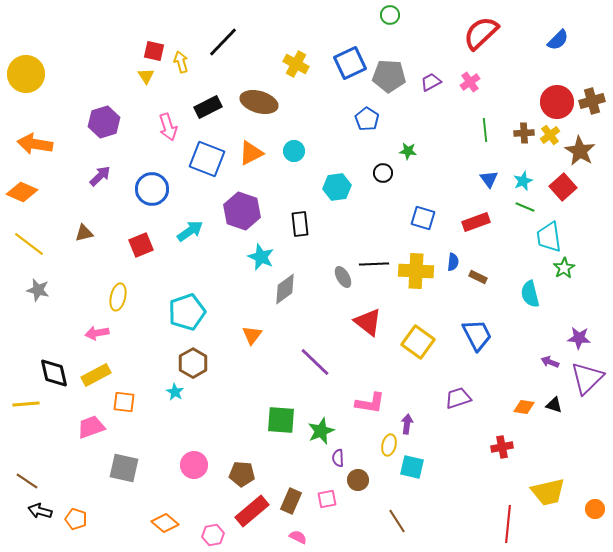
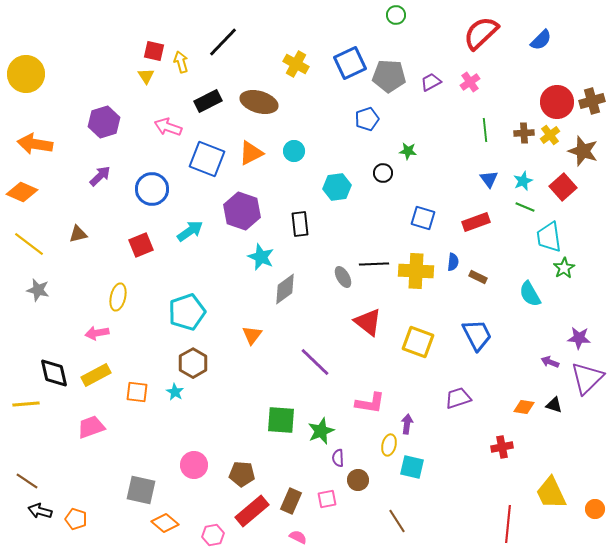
green circle at (390, 15): moved 6 px right
blue semicircle at (558, 40): moved 17 px left
black rectangle at (208, 107): moved 6 px up
blue pentagon at (367, 119): rotated 20 degrees clockwise
pink arrow at (168, 127): rotated 128 degrees clockwise
brown star at (580, 151): moved 3 px right; rotated 12 degrees counterclockwise
brown triangle at (84, 233): moved 6 px left, 1 px down
cyan semicircle at (530, 294): rotated 16 degrees counterclockwise
yellow square at (418, 342): rotated 16 degrees counterclockwise
orange square at (124, 402): moved 13 px right, 10 px up
gray square at (124, 468): moved 17 px right, 22 px down
yellow trapezoid at (548, 492): moved 3 px right, 1 px down; rotated 78 degrees clockwise
